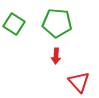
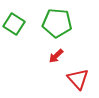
red arrow: rotated 42 degrees clockwise
red triangle: moved 1 px left, 3 px up
